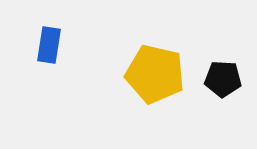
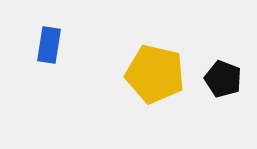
black pentagon: rotated 18 degrees clockwise
